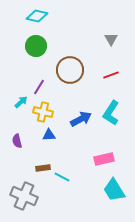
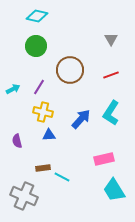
cyan arrow: moved 8 px left, 13 px up; rotated 16 degrees clockwise
blue arrow: rotated 20 degrees counterclockwise
